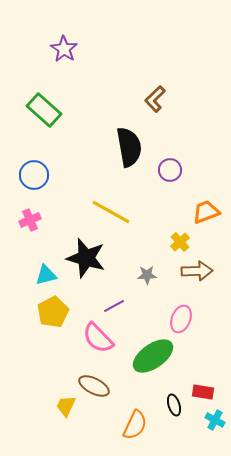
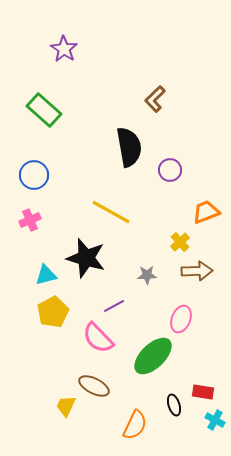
green ellipse: rotated 9 degrees counterclockwise
